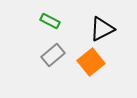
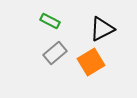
gray rectangle: moved 2 px right, 2 px up
orange square: rotated 8 degrees clockwise
